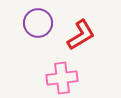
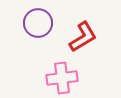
red L-shape: moved 2 px right, 2 px down
